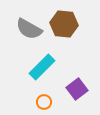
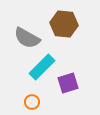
gray semicircle: moved 2 px left, 9 px down
purple square: moved 9 px left, 6 px up; rotated 20 degrees clockwise
orange circle: moved 12 px left
